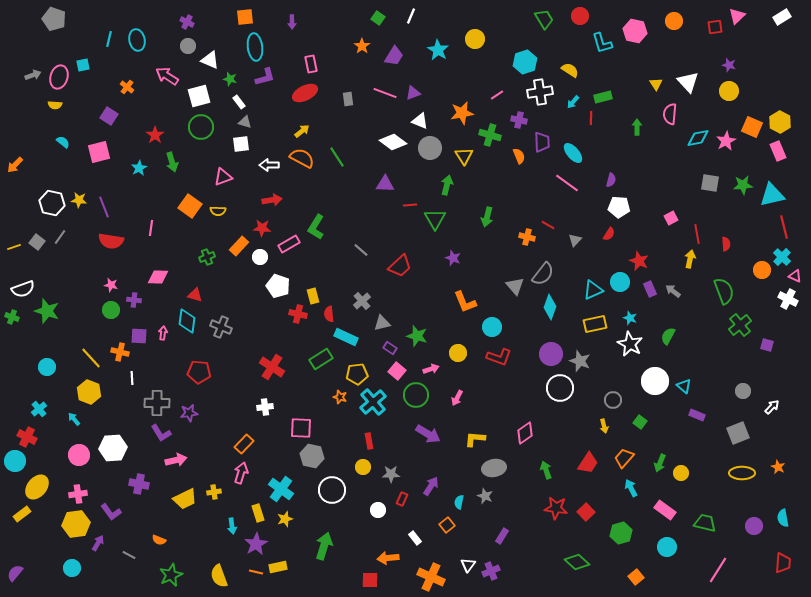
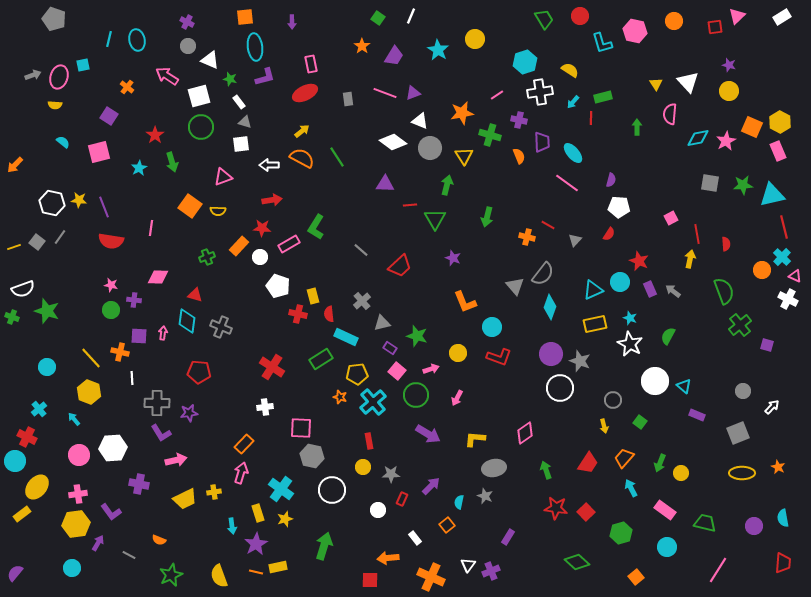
purple arrow at (431, 486): rotated 12 degrees clockwise
purple rectangle at (502, 536): moved 6 px right, 1 px down
